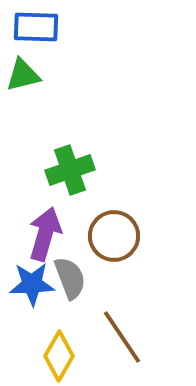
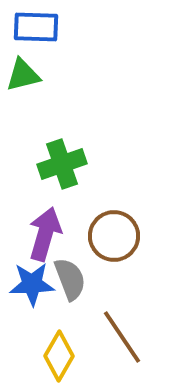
green cross: moved 8 px left, 6 px up
gray semicircle: moved 1 px down
